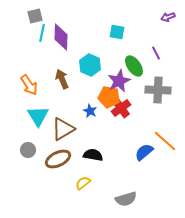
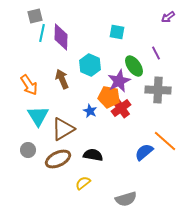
purple arrow: rotated 16 degrees counterclockwise
